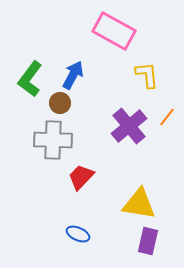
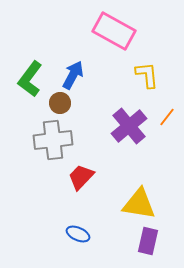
gray cross: rotated 9 degrees counterclockwise
